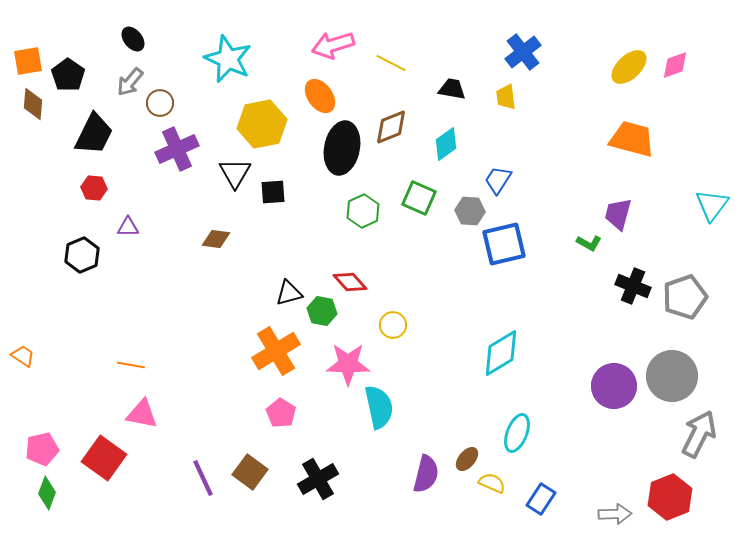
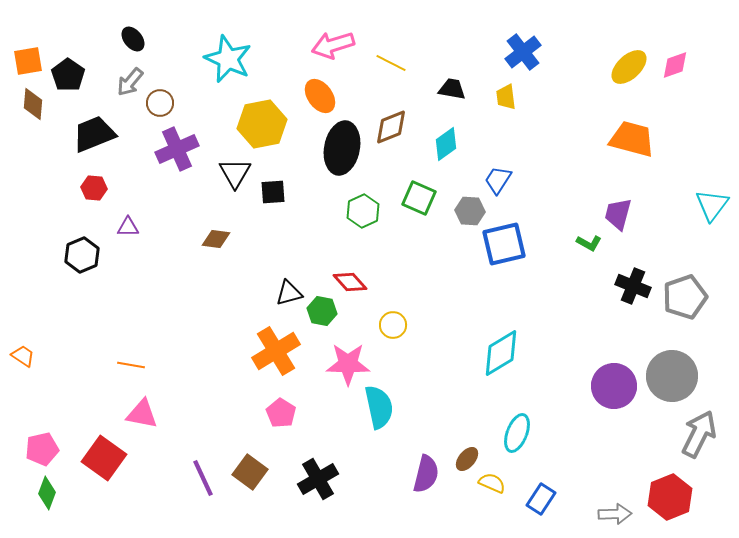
black trapezoid at (94, 134): rotated 138 degrees counterclockwise
